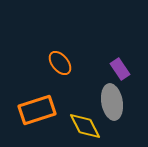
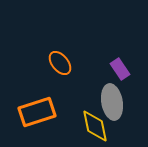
orange rectangle: moved 2 px down
yellow diamond: moved 10 px right; rotated 16 degrees clockwise
